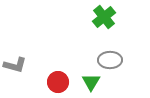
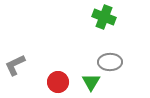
green cross: rotated 30 degrees counterclockwise
gray ellipse: moved 2 px down
gray L-shape: rotated 140 degrees clockwise
